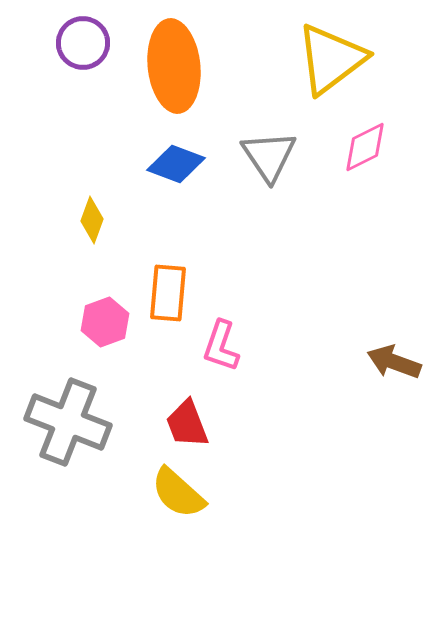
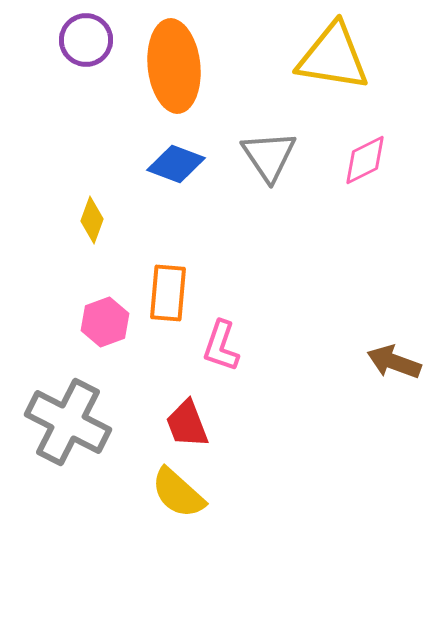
purple circle: moved 3 px right, 3 px up
yellow triangle: moved 2 px right, 2 px up; rotated 46 degrees clockwise
pink diamond: moved 13 px down
gray cross: rotated 6 degrees clockwise
